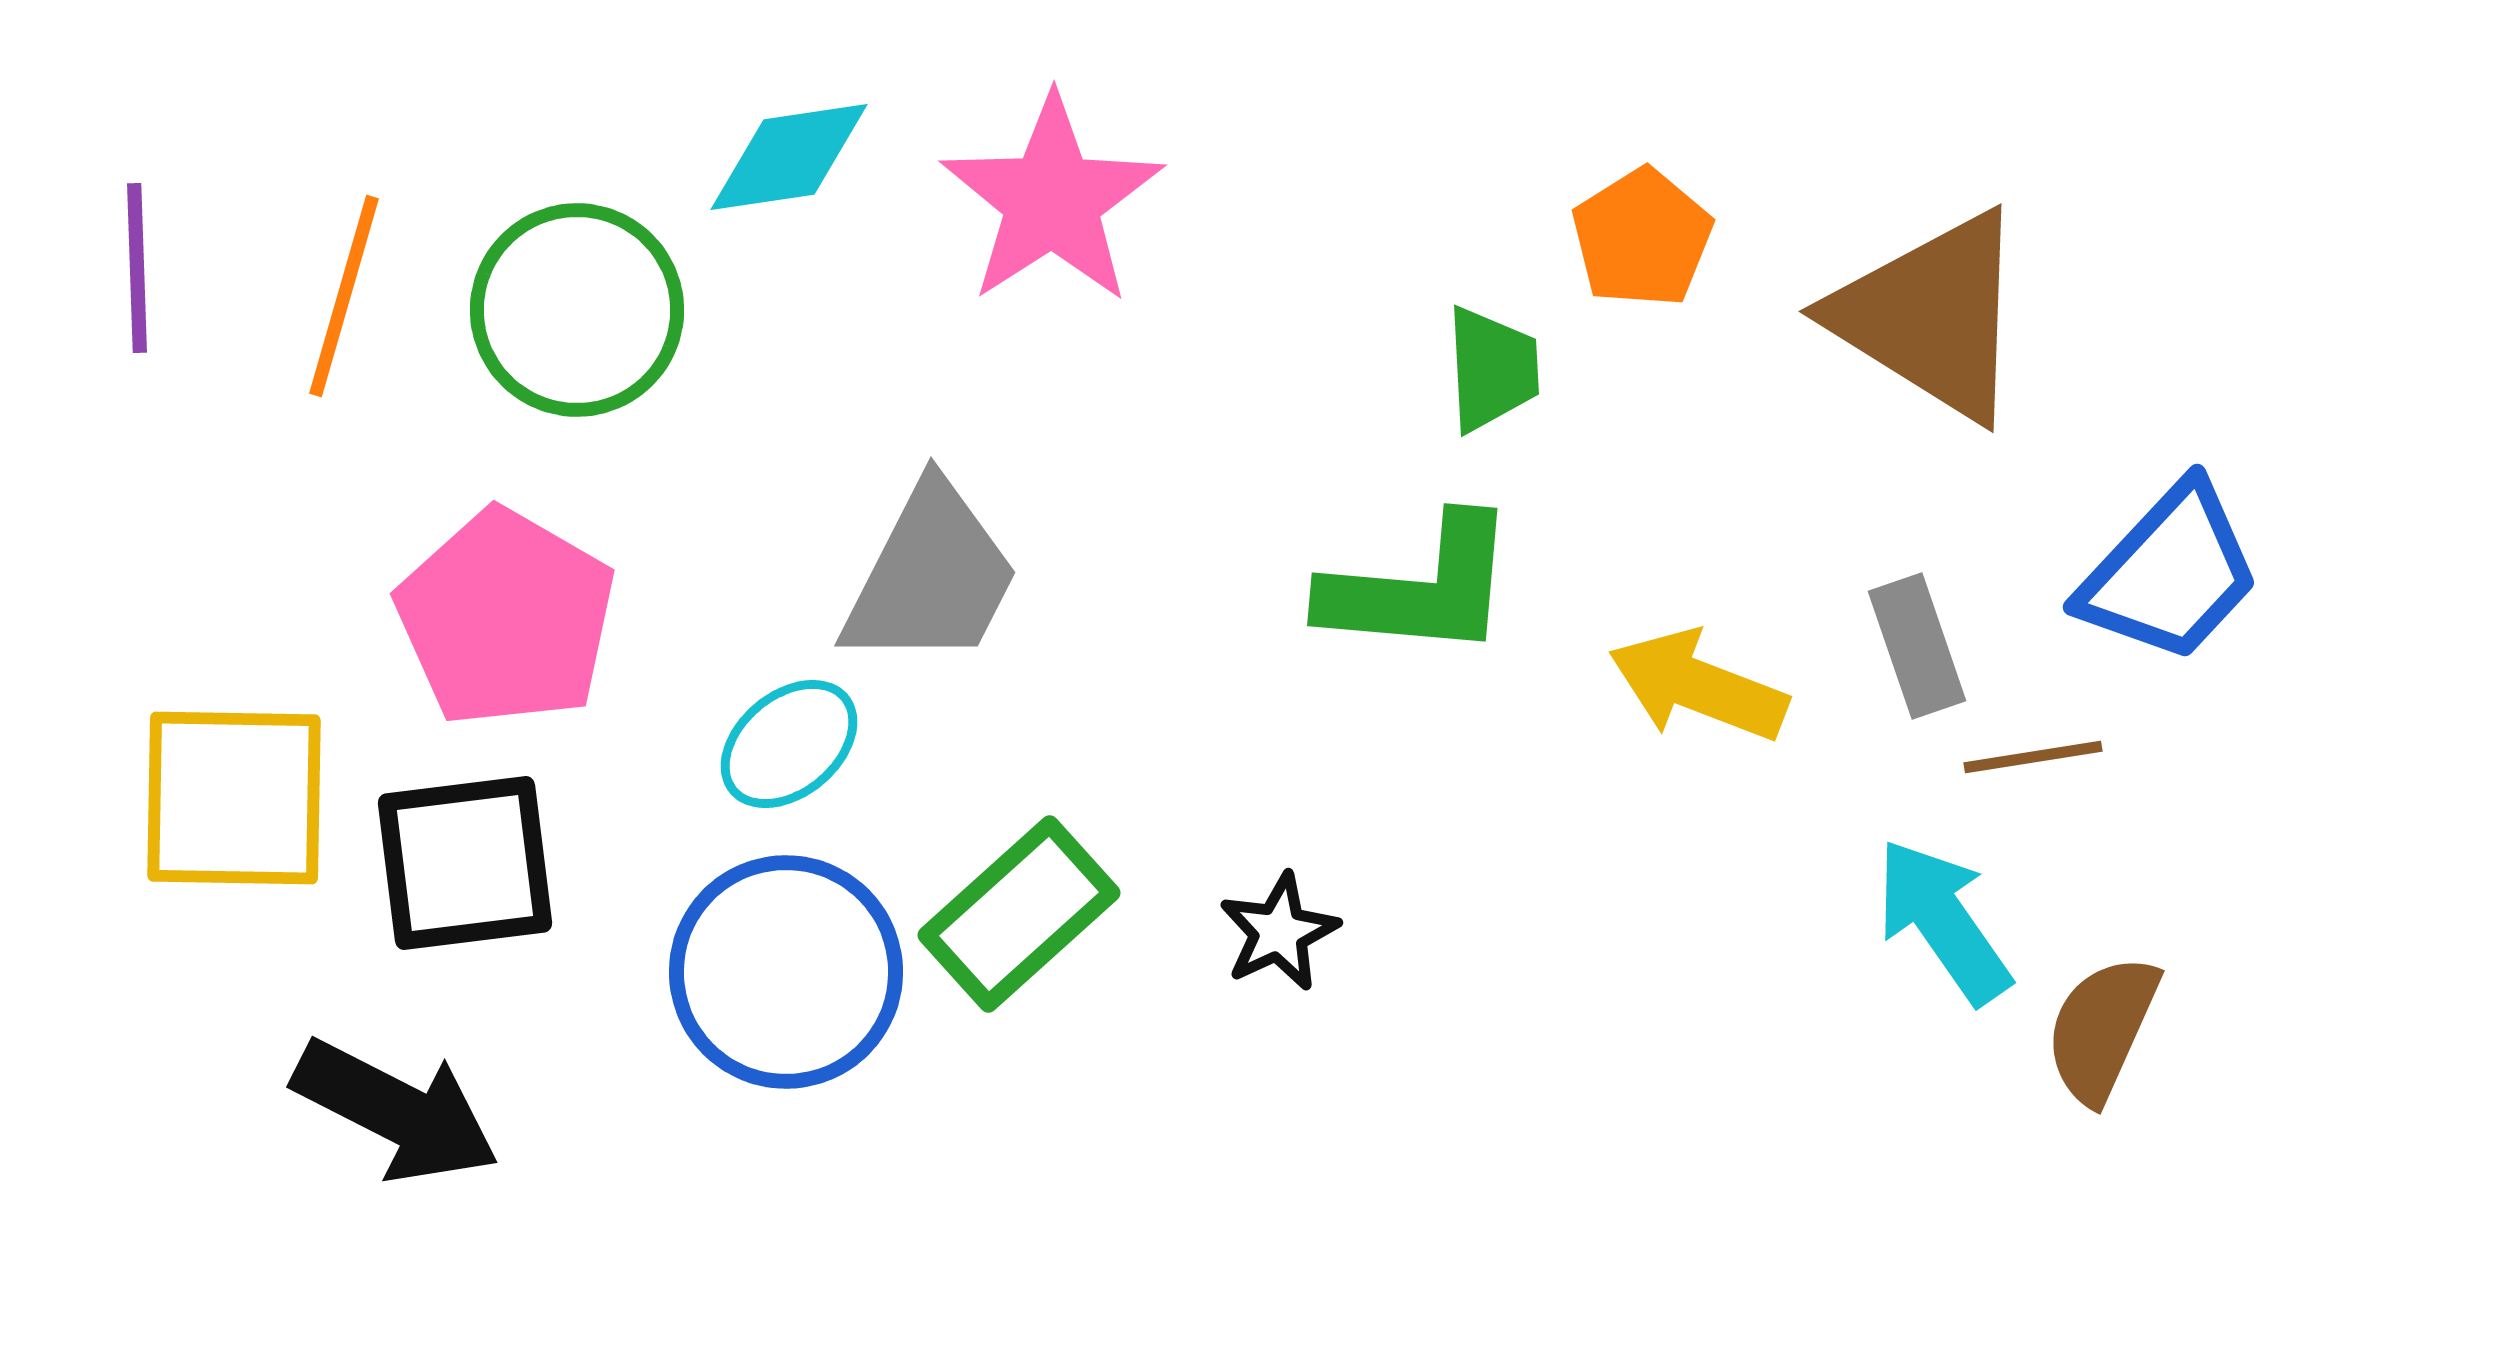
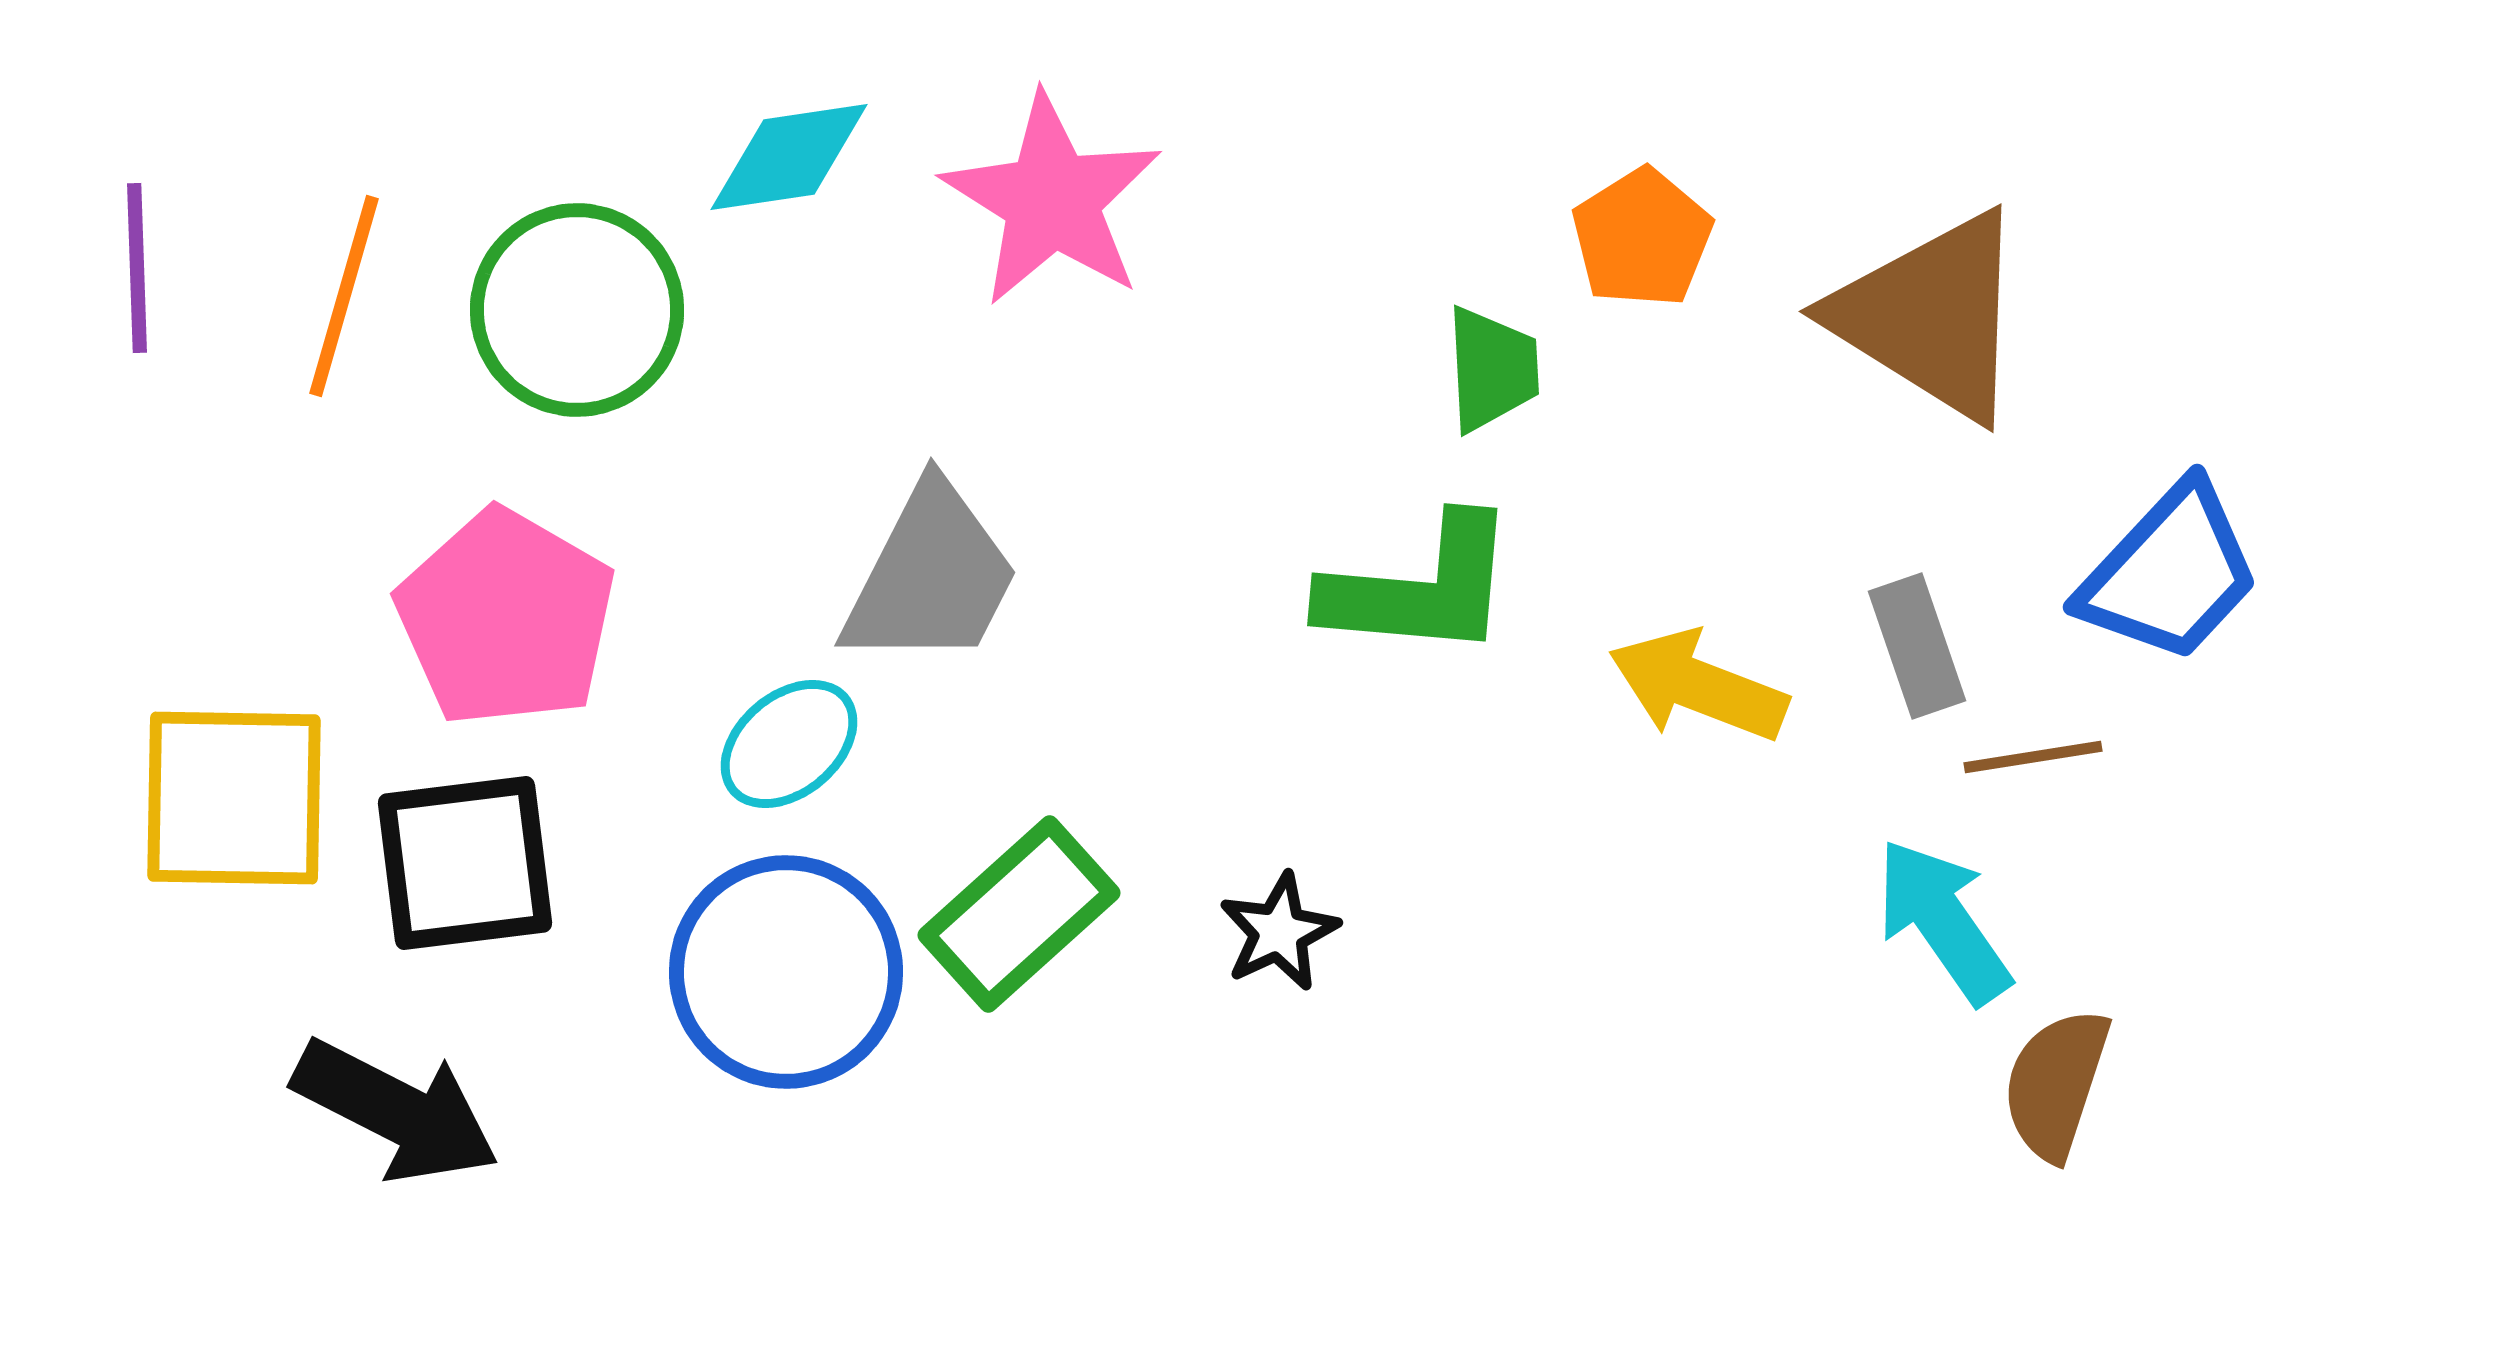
pink star: rotated 7 degrees counterclockwise
brown semicircle: moved 46 px left, 55 px down; rotated 6 degrees counterclockwise
